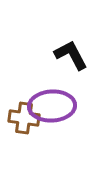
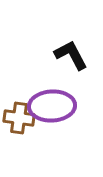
brown cross: moved 5 px left
